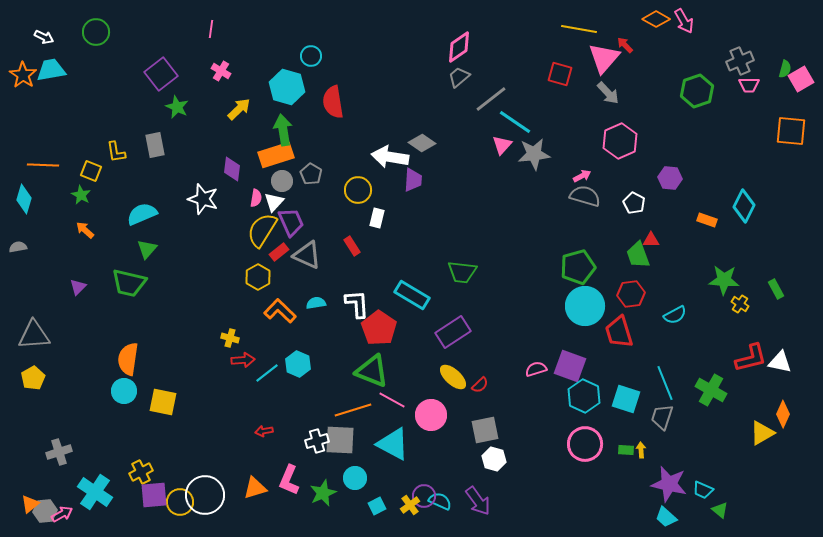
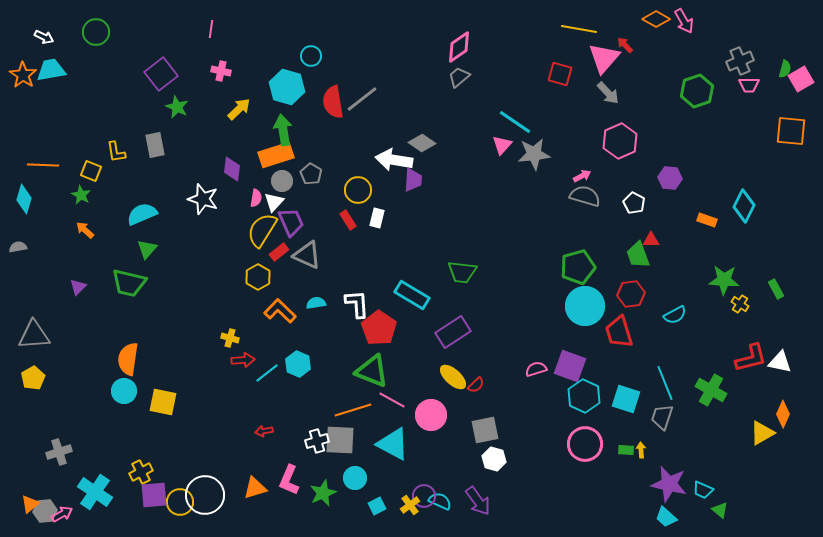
pink cross at (221, 71): rotated 18 degrees counterclockwise
gray line at (491, 99): moved 129 px left
white arrow at (390, 157): moved 4 px right, 3 px down
red rectangle at (352, 246): moved 4 px left, 26 px up
red semicircle at (480, 385): moved 4 px left
